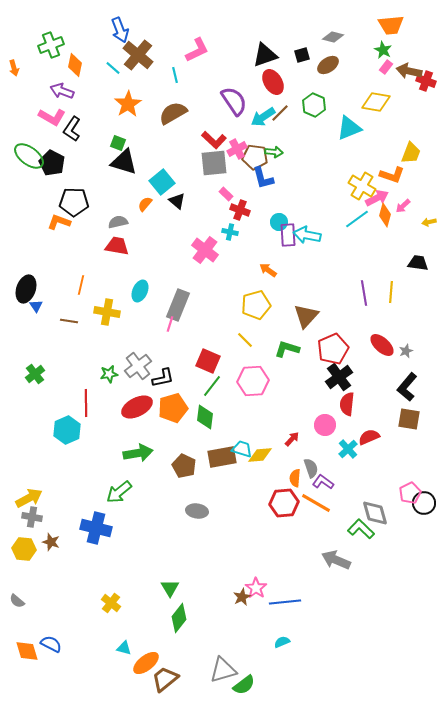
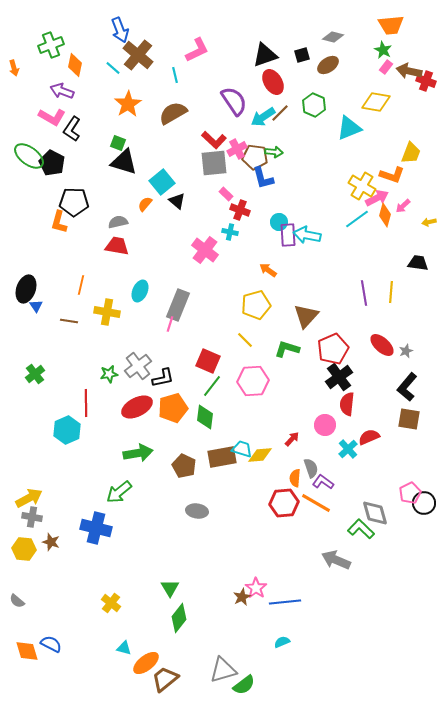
orange L-shape at (59, 222): rotated 95 degrees counterclockwise
